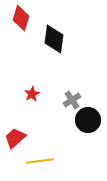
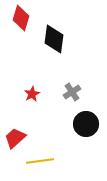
gray cross: moved 8 px up
black circle: moved 2 px left, 4 px down
